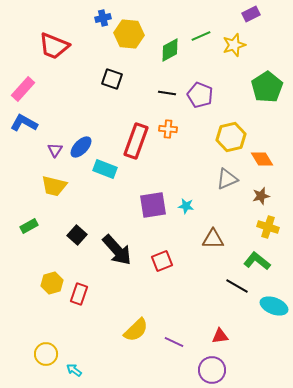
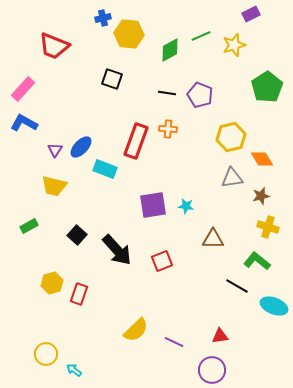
gray triangle at (227, 179): moved 5 px right, 1 px up; rotated 15 degrees clockwise
